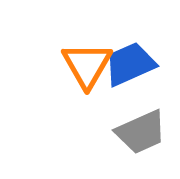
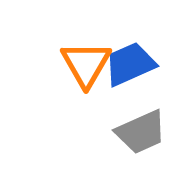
orange triangle: moved 1 px left, 1 px up
